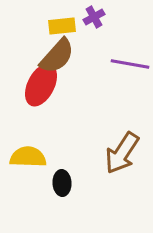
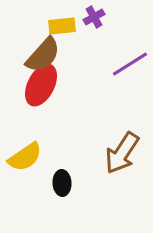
brown semicircle: moved 14 px left, 1 px up
purple line: rotated 42 degrees counterclockwise
yellow semicircle: moved 3 px left; rotated 144 degrees clockwise
